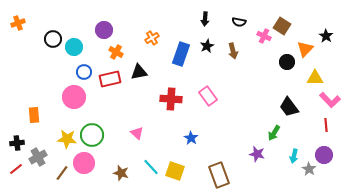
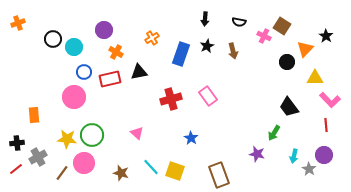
red cross at (171, 99): rotated 20 degrees counterclockwise
